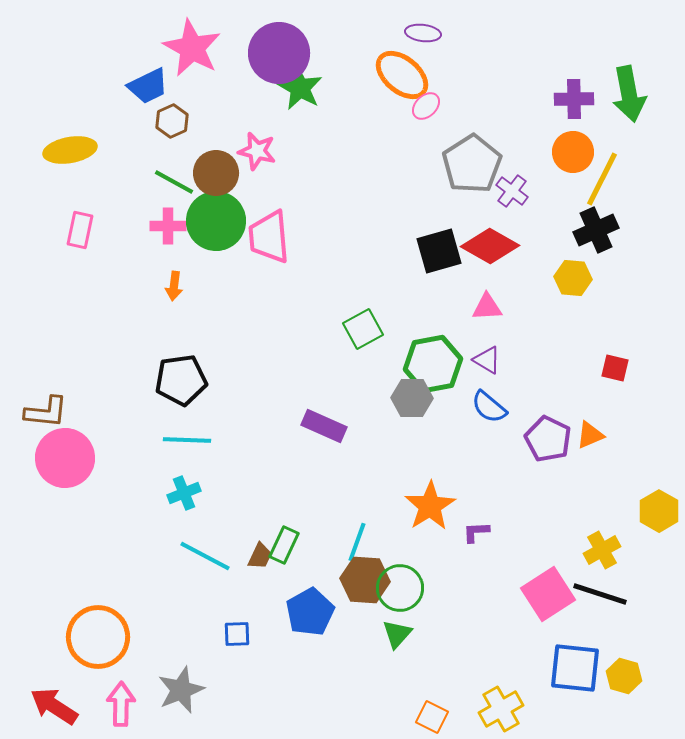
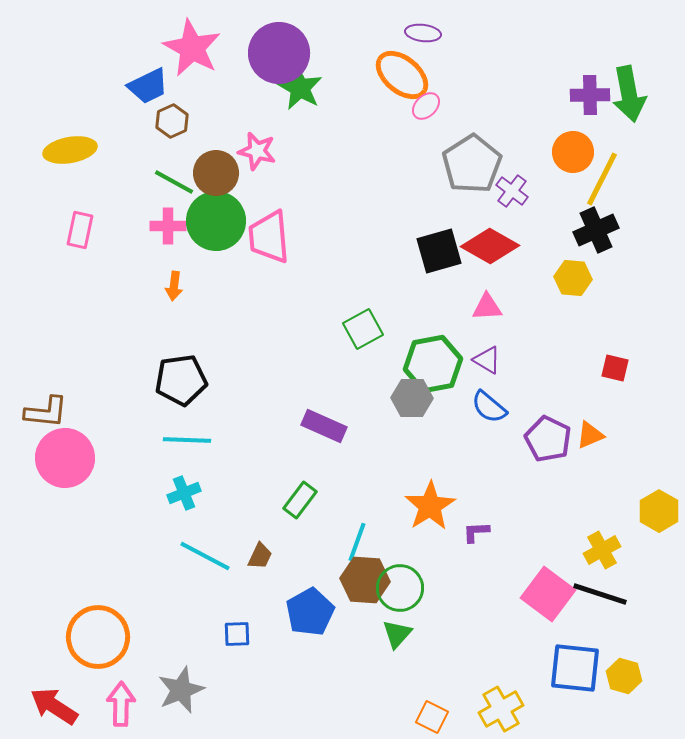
purple cross at (574, 99): moved 16 px right, 4 px up
green rectangle at (284, 545): moved 16 px right, 45 px up; rotated 12 degrees clockwise
pink square at (548, 594): rotated 20 degrees counterclockwise
